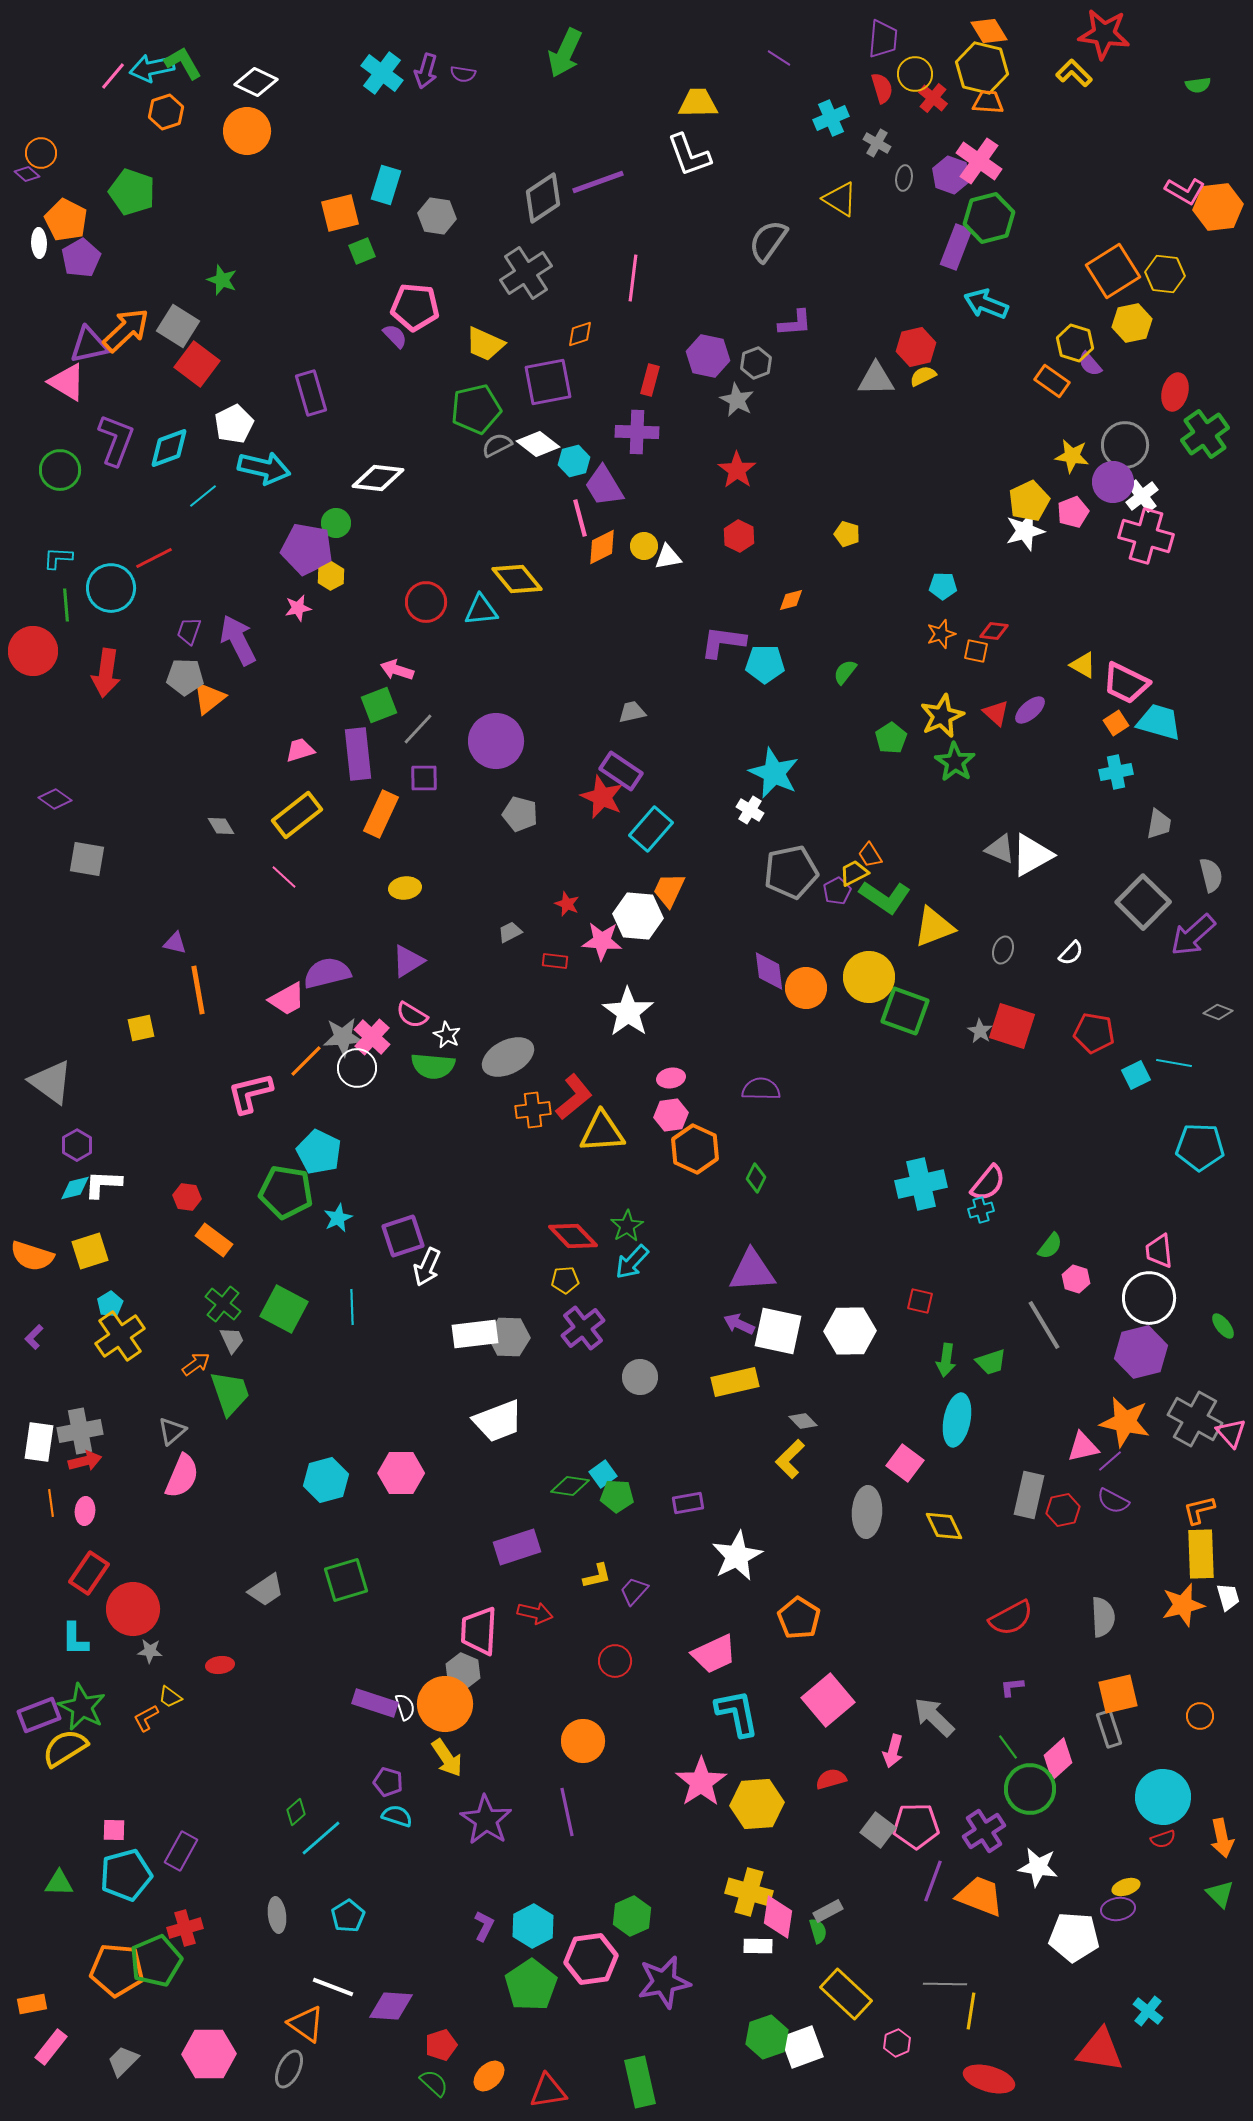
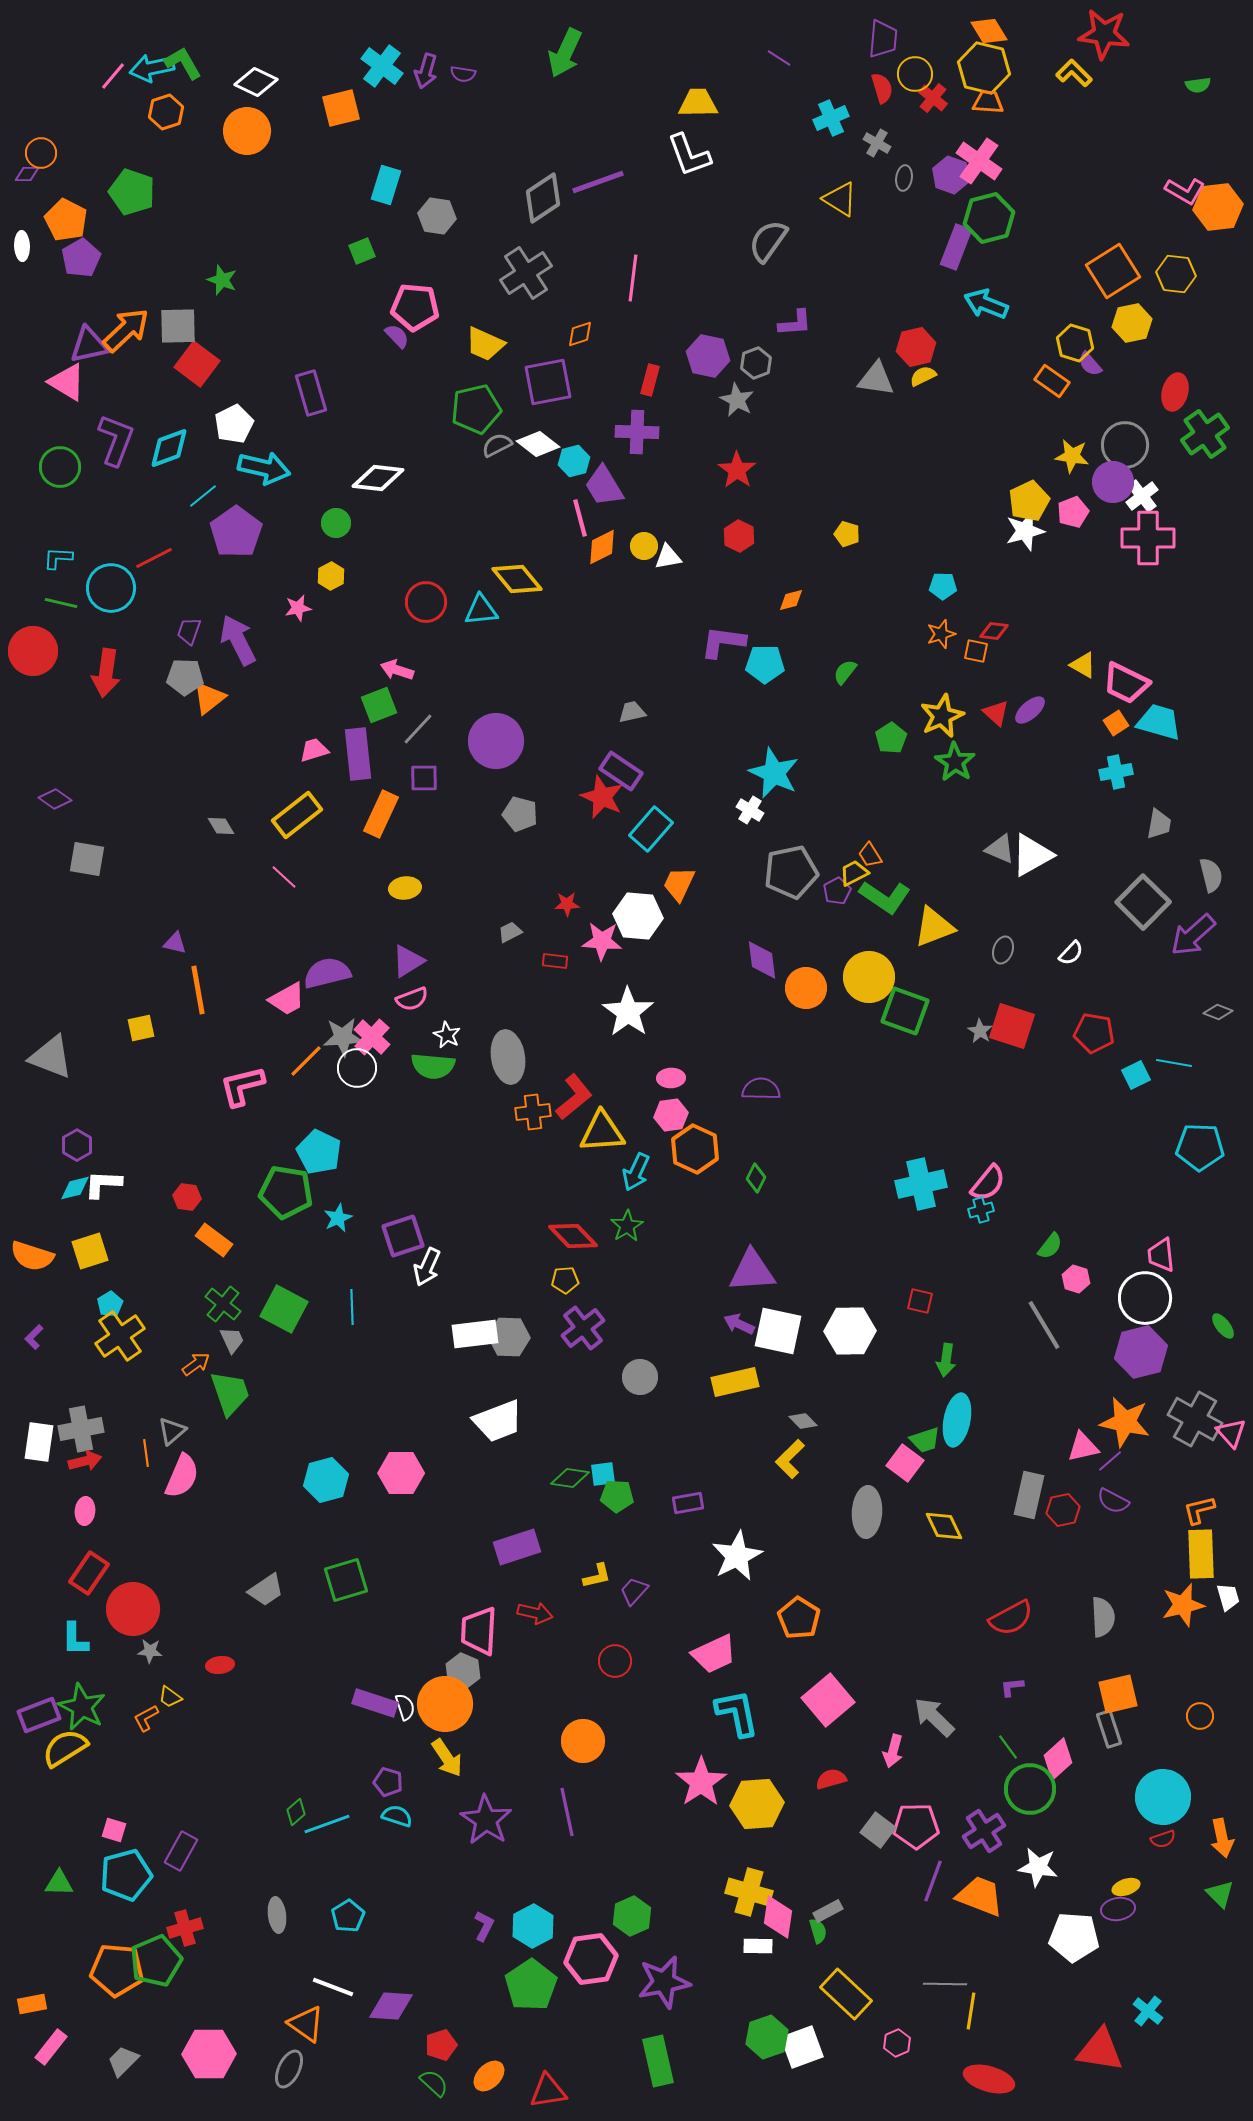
yellow hexagon at (982, 68): moved 2 px right
cyan cross at (382, 73): moved 7 px up
purple diamond at (27, 174): rotated 40 degrees counterclockwise
orange square at (340, 213): moved 1 px right, 105 px up
white ellipse at (39, 243): moved 17 px left, 3 px down
yellow hexagon at (1165, 274): moved 11 px right
gray square at (178, 326): rotated 33 degrees counterclockwise
purple semicircle at (395, 336): moved 2 px right
gray triangle at (876, 379): rotated 9 degrees clockwise
green circle at (60, 470): moved 3 px up
pink cross at (1146, 536): moved 2 px right, 2 px down; rotated 16 degrees counterclockwise
purple pentagon at (307, 549): moved 71 px left, 17 px up; rotated 27 degrees clockwise
green line at (66, 605): moved 5 px left, 2 px up; rotated 72 degrees counterclockwise
pink trapezoid at (300, 750): moved 14 px right
orange trapezoid at (669, 890): moved 10 px right, 6 px up
red star at (567, 904): rotated 25 degrees counterclockwise
purple diamond at (769, 971): moved 7 px left, 11 px up
pink semicircle at (412, 1015): moved 16 px up; rotated 52 degrees counterclockwise
gray ellipse at (508, 1057): rotated 72 degrees counterclockwise
pink ellipse at (671, 1078): rotated 8 degrees clockwise
gray triangle at (51, 1082): moved 25 px up; rotated 15 degrees counterclockwise
pink L-shape at (250, 1093): moved 8 px left, 7 px up
orange cross at (533, 1110): moved 2 px down
pink trapezoid at (1159, 1251): moved 2 px right, 4 px down
cyan arrow at (632, 1262): moved 4 px right, 90 px up; rotated 18 degrees counterclockwise
white circle at (1149, 1298): moved 4 px left
green trapezoid at (991, 1362): moved 66 px left, 78 px down
gray cross at (80, 1431): moved 1 px right, 2 px up
cyan square at (603, 1474): rotated 28 degrees clockwise
green diamond at (570, 1486): moved 8 px up
orange line at (51, 1503): moved 95 px right, 50 px up
pink square at (114, 1830): rotated 15 degrees clockwise
cyan line at (321, 1838): moved 6 px right, 14 px up; rotated 21 degrees clockwise
green rectangle at (640, 2082): moved 18 px right, 21 px up
